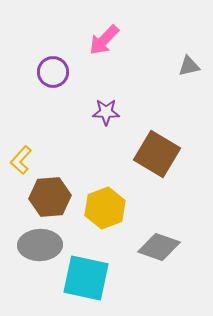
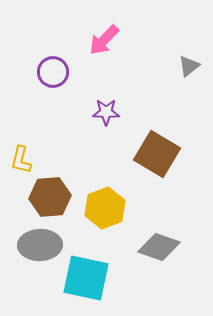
gray triangle: rotated 25 degrees counterclockwise
yellow L-shape: rotated 28 degrees counterclockwise
